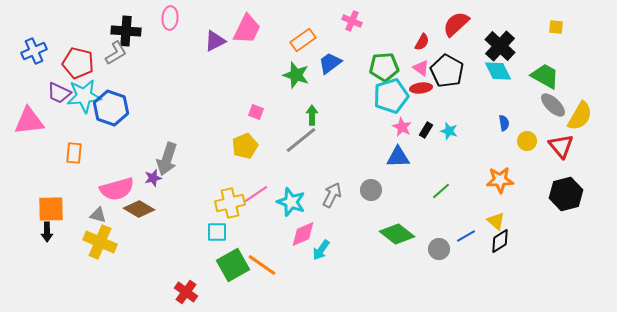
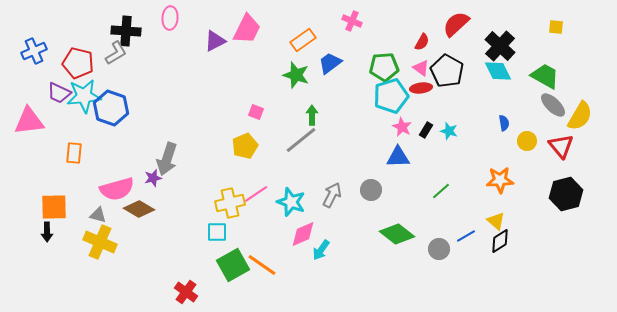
orange square at (51, 209): moved 3 px right, 2 px up
